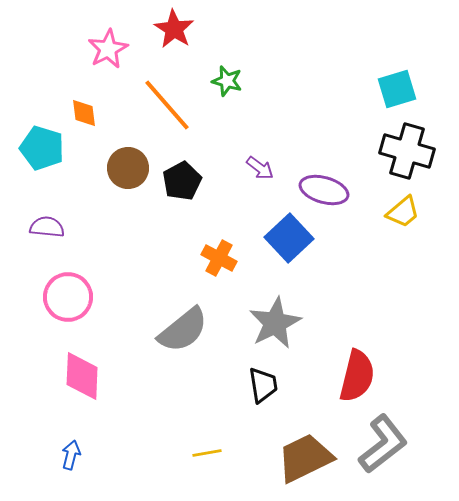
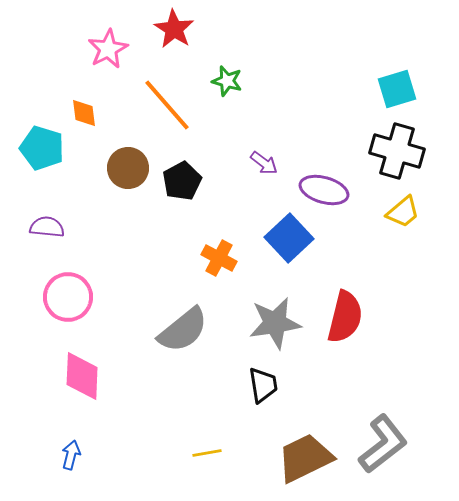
black cross: moved 10 px left
purple arrow: moved 4 px right, 5 px up
gray star: rotated 18 degrees clockwise
red semicircle: moved 12 px left, 59 px up
